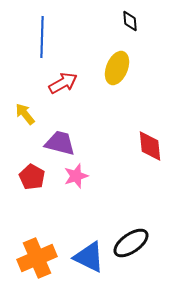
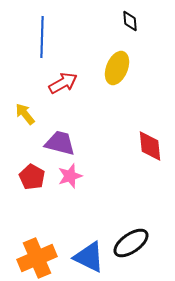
pink star: moved 6 px left
